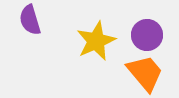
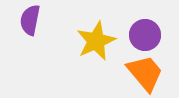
purple semicircle: rotated 28 degrees clockwise
purple circle: moved 2 px left
